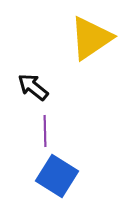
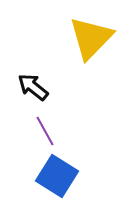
yellow triangle: rotated 12 degrees counterclockwise
purple line: rotated 28 degrees counterclockwise
